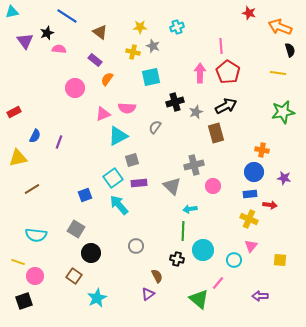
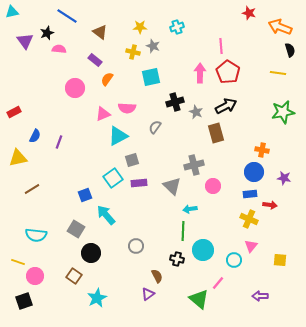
gray star at (196, 112): rotated 24 degrees counterclockwise
cyan arrow at (119, 205): moved 13 px left, 10 px down
